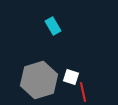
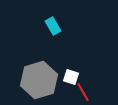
red line: rotated 18 degrees counterclockwise
